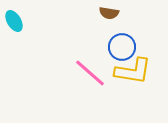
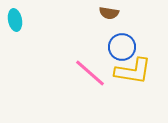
cyan ellipse: moved 1 px right, 1 px up; rotated 20 degrees clockwise
